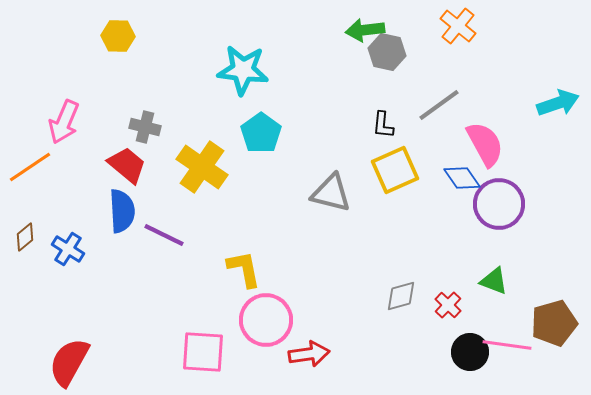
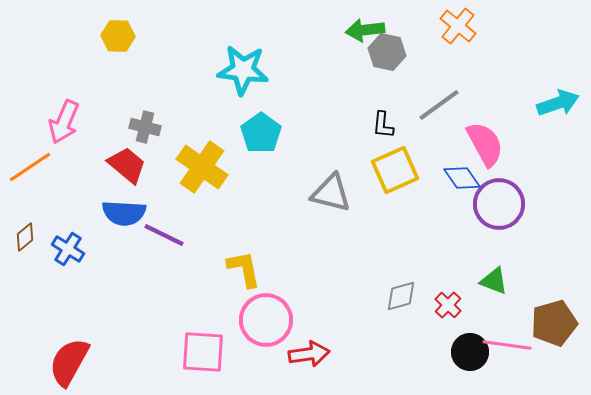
blue semicircle: moved 2 px right, 2 px down; rotated 96 degrees clockwise
